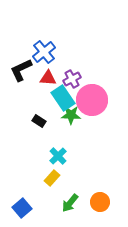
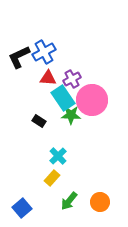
blue cross: rotated 10 degrees clockwise
black L-shape: moved 2 px left, 13 px up
green arrow: moved 1 px left, 2 px up
